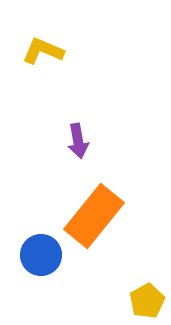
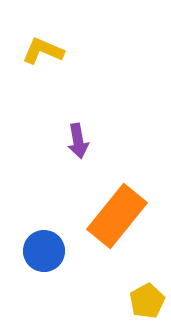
orange rectangle: moved 23 px right
blue circle: moved 3 px right, 4 px up
